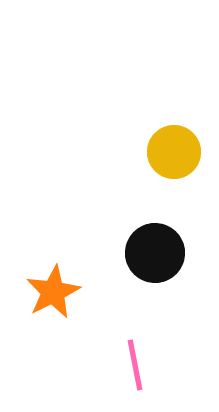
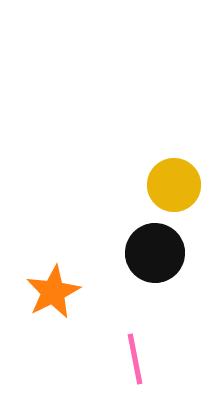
yellow circle: moved 33 px down
pink line: moved 6 px up
